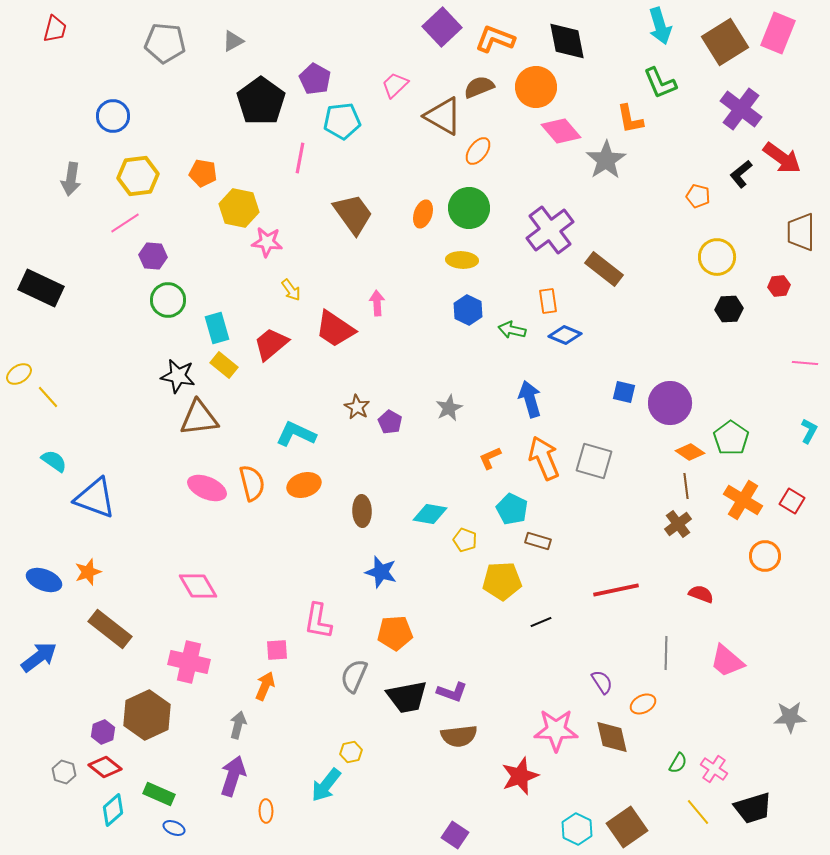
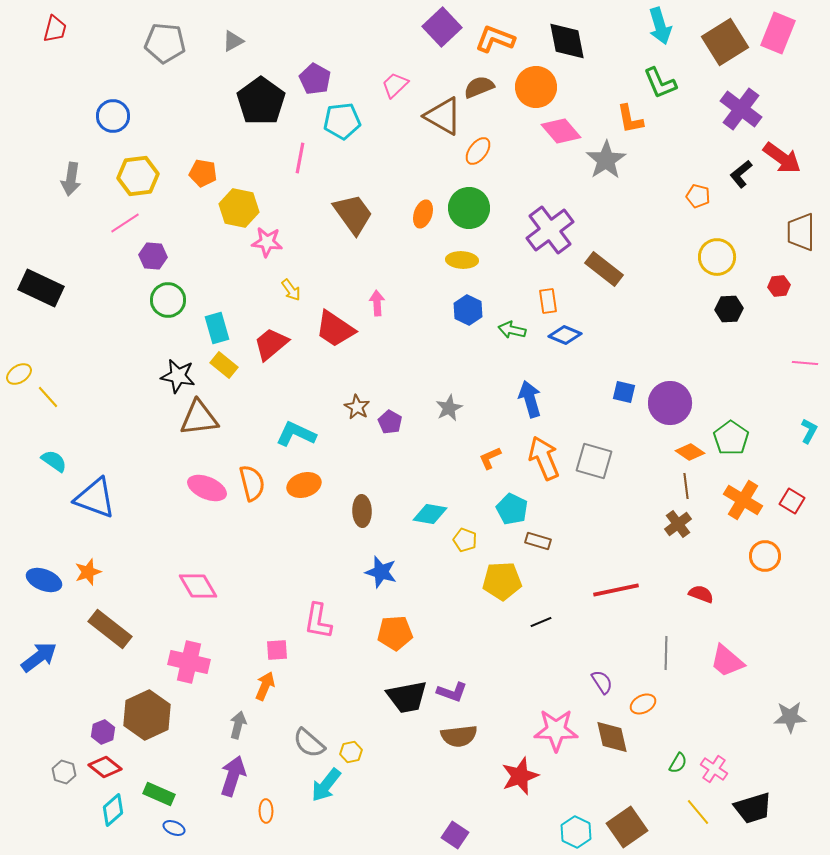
gray semicircle at (354, 676): moved 45 px left, 67 px down; rotated 72 degrees counterclockwise
cyan hexagon at (577, 829): moved 1 px left, 3 px down
